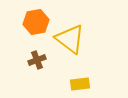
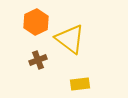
orange hexagon: rotated 15 degrees counterclockwise
brown cross: moved 1 px right
